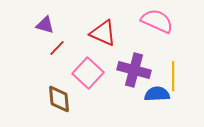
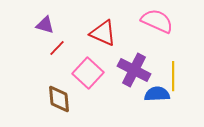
purple cross: rotated 12 degrees clockwise
